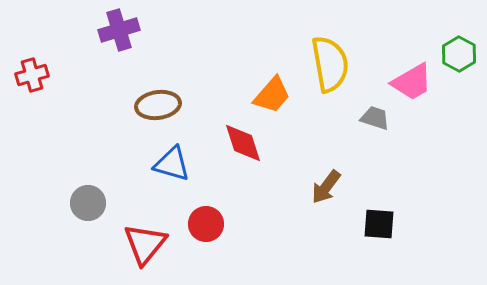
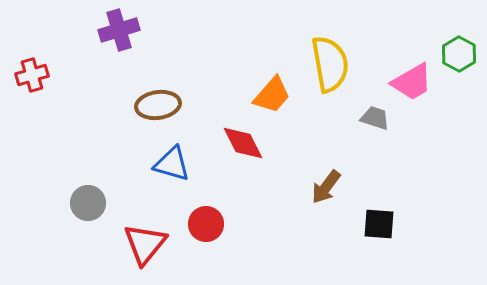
red diamond: rotated 9 degrees counterclockwise
